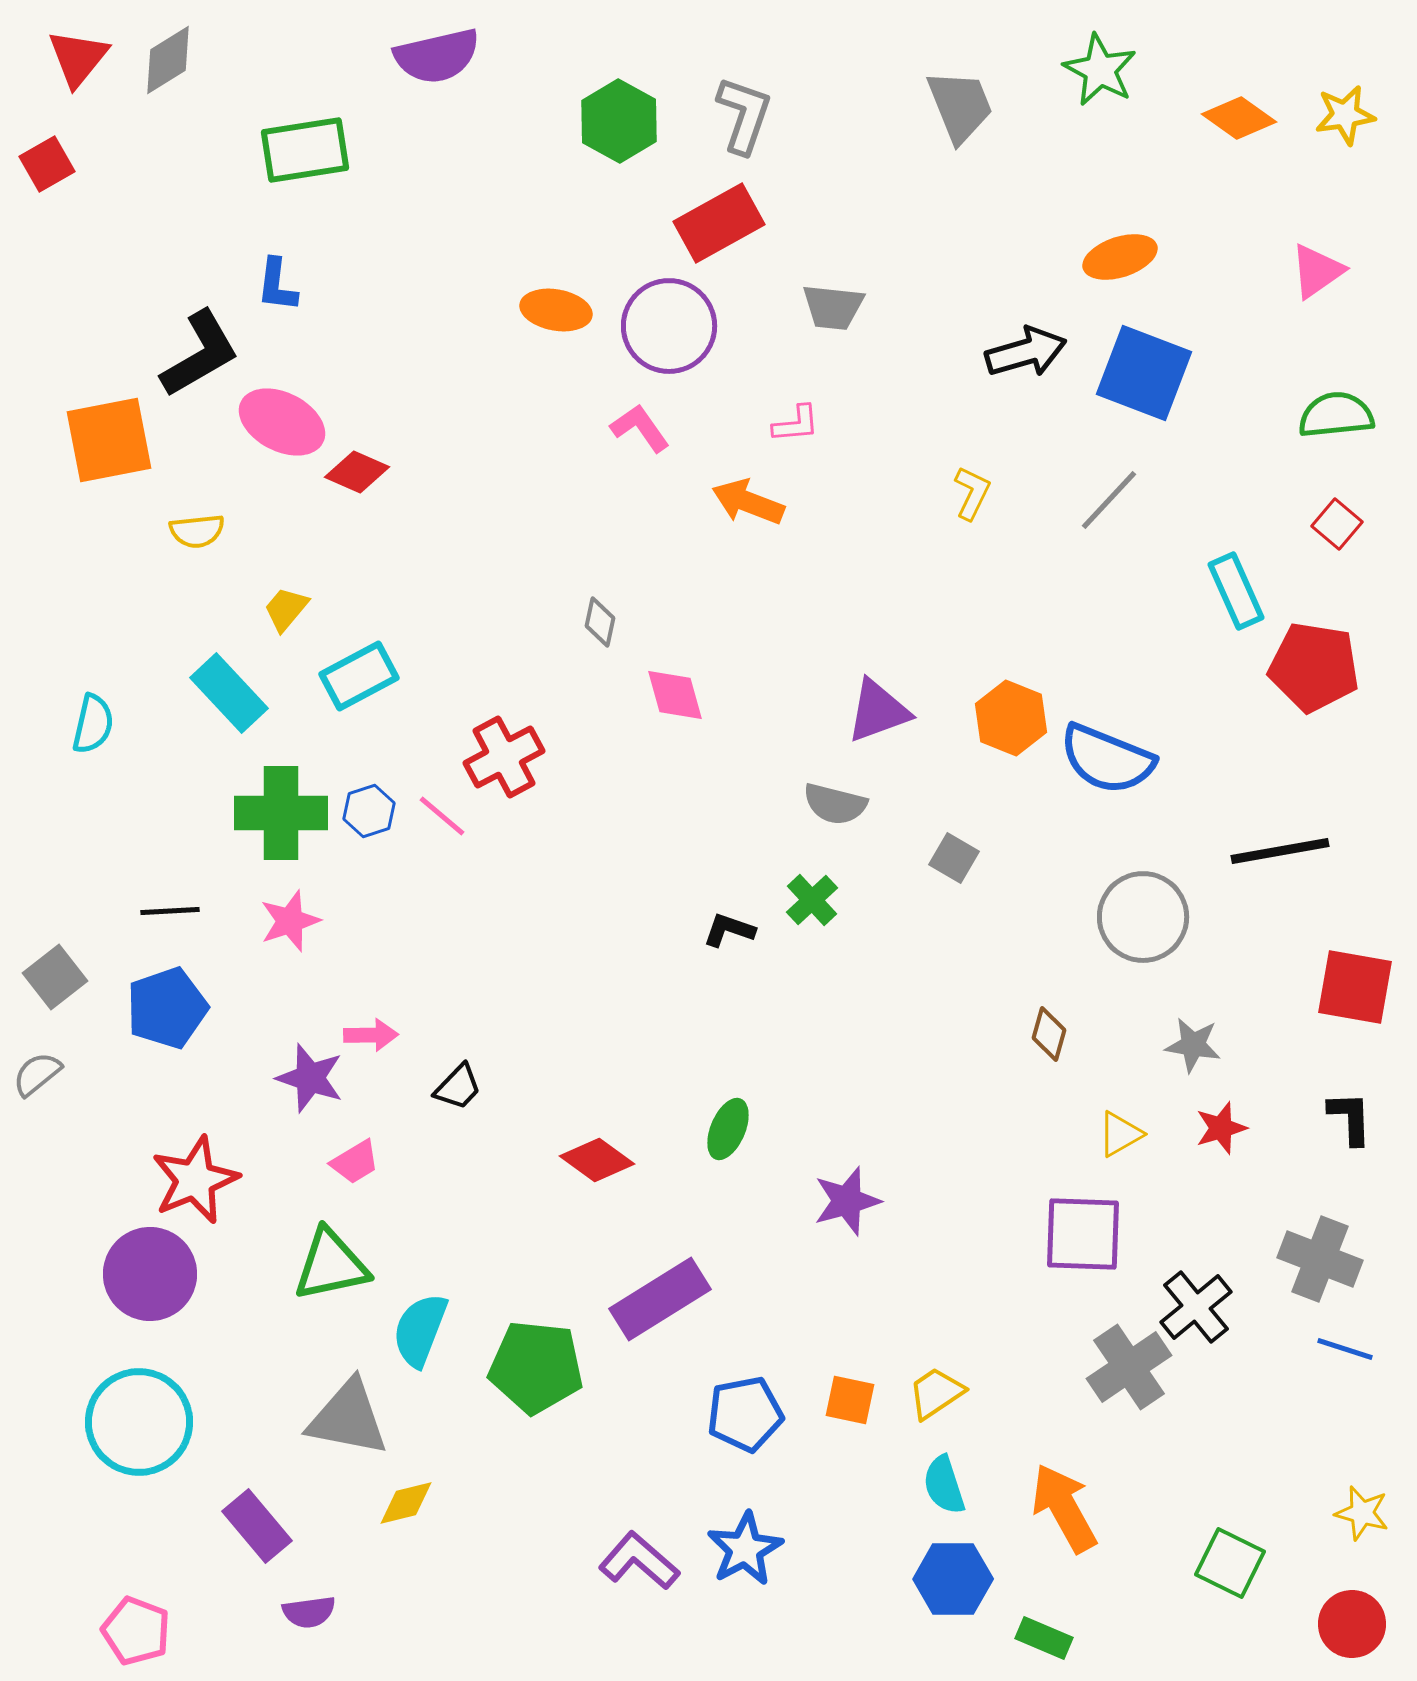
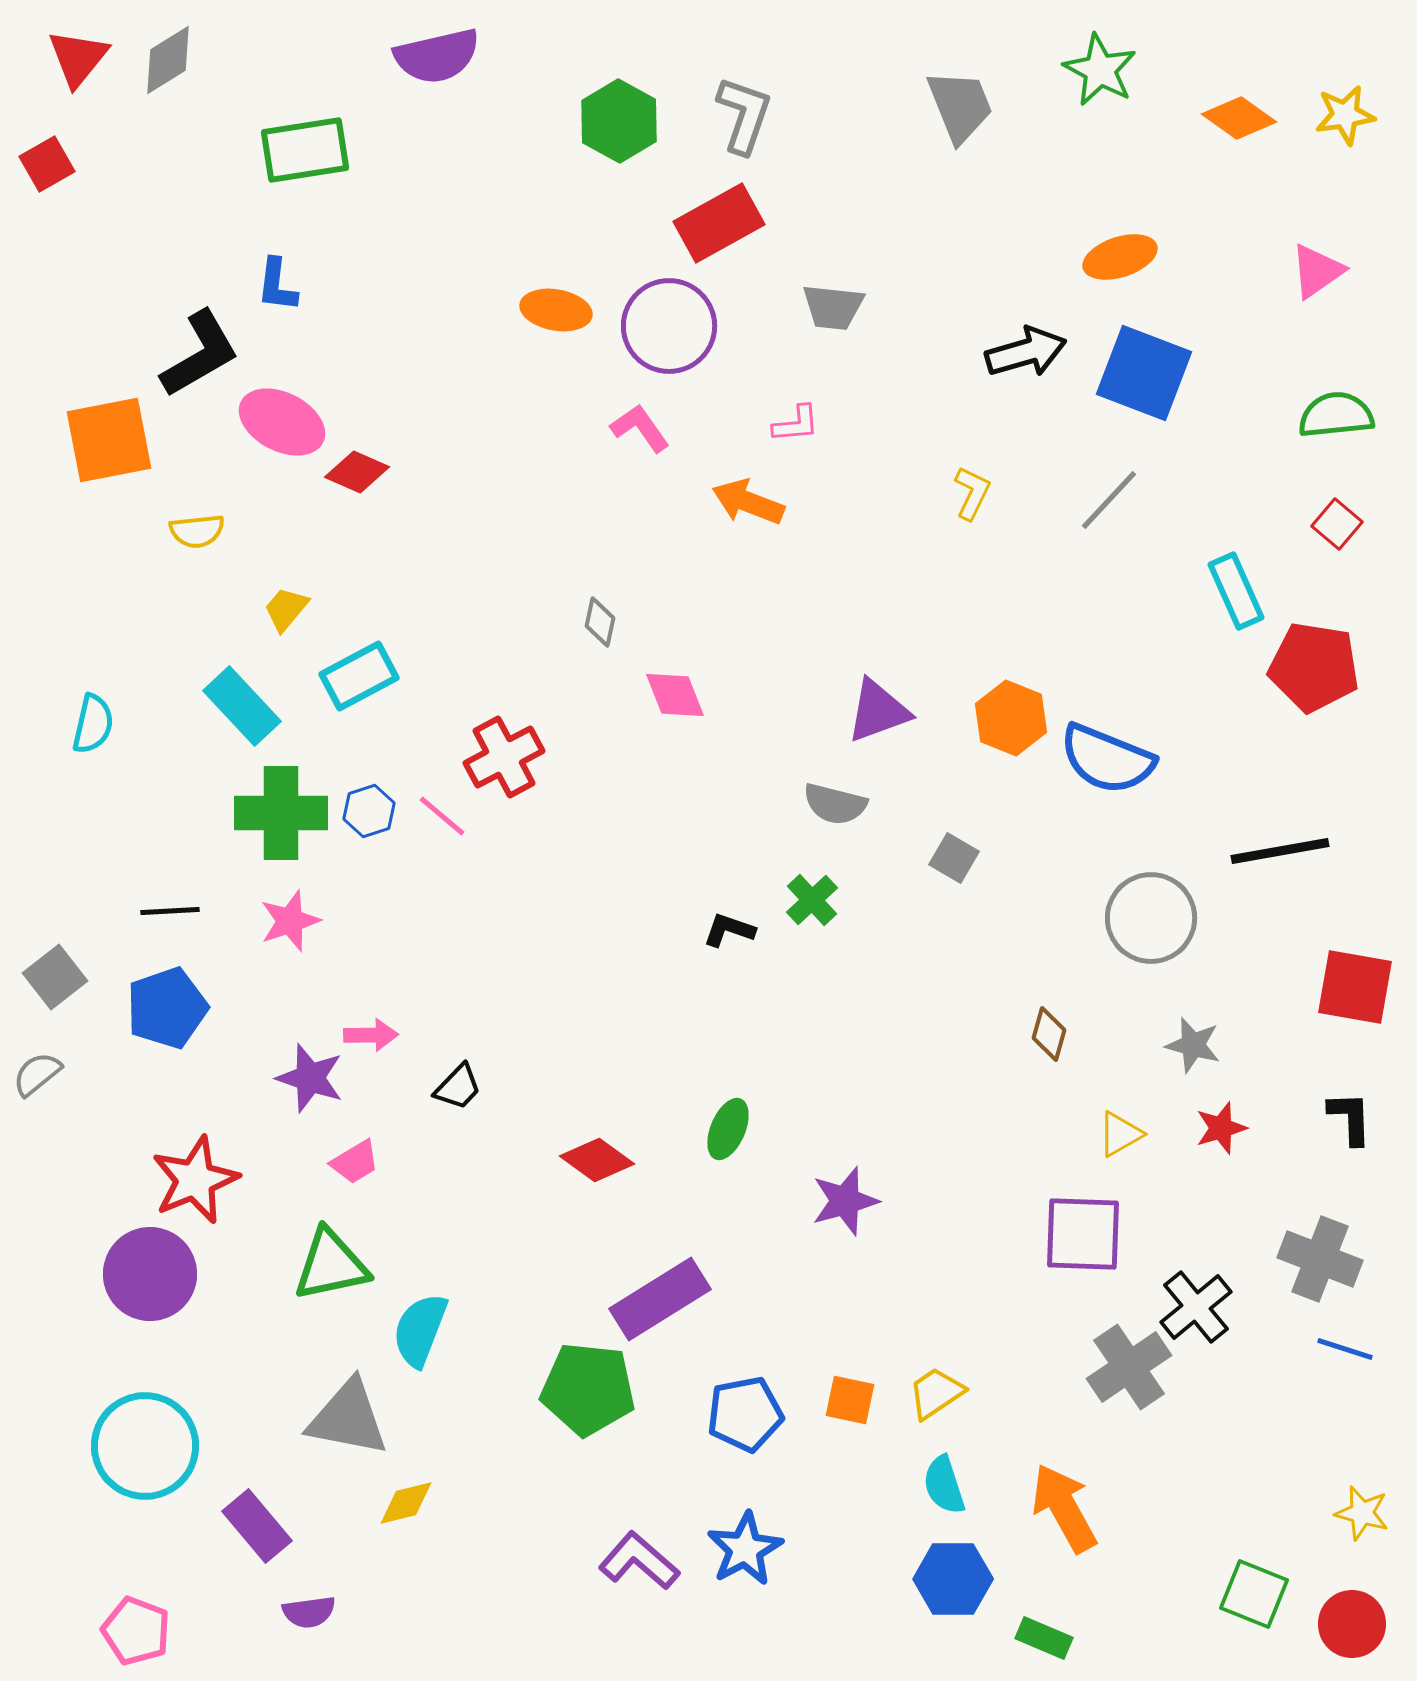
cyan rectangle at (229, 693): moved 13 px right, 13 px down
pink diamond at (675, 695): rotated 6 degrees counterclockwise
gray circle at (1143, 917): moved 8 px right, 1 px down
gray star at (1193, 1045): rotated 6 degrees clockwise
purple star at (847, 1201): moved 2 px left
green pentagon at (536, 1367): moved 52 px right, 22 px down
cyan circle at (139, 1422): moved 6 px right, 24 px down
green square at (1230, 1563): moved 24 px right, 31 px down; rotated 4 degrees counterclockwise
